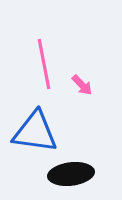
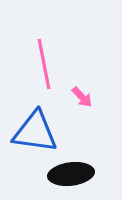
pink arrow: moved 12 px down
